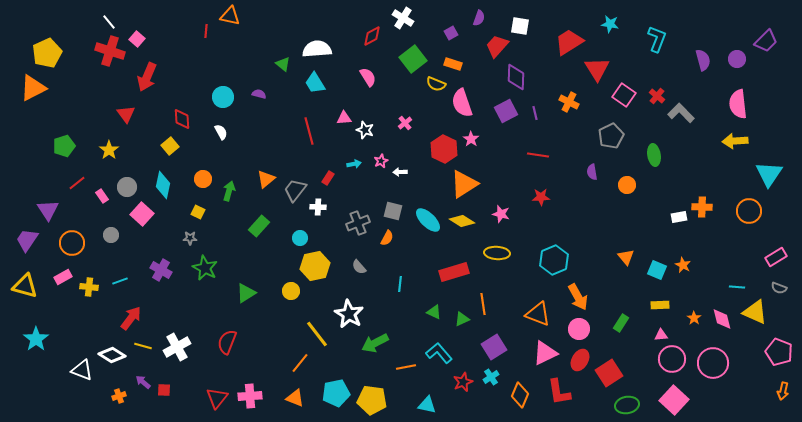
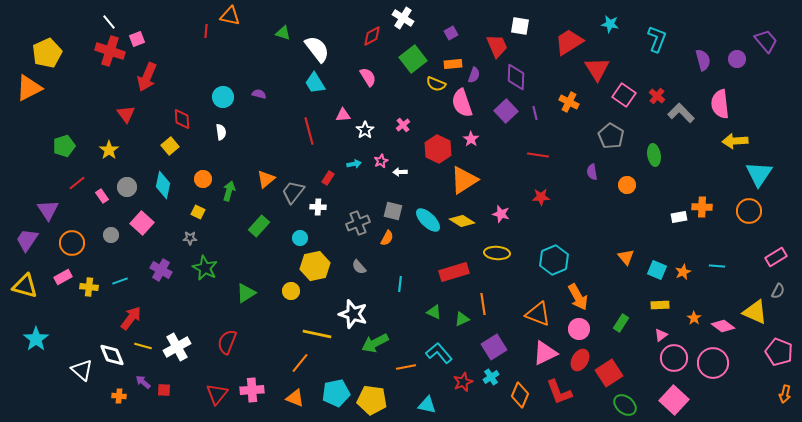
purple semicircle at (479, 18): moved 5 px left, 57 px down
pink square at (137, 39): rotated 28 degrees clockwise
purple trapezoid at (766, 41): rotated 85 degrees counterclockwise
red trapezoid at (497, 46): rotated 115 degrees clockwise
white semicircle at (317, 49): rotated 56 degrees clockwise
green triangle at (283, 64): moved 31 px up; rotated 21 degrees counterclockwise
orange rectangle at (453, 64): rotated 24 degrees counterclockwise
orange triangle at (33, 88): moved 4 px left
pink semicircle at (738, 104): moved 18 px left
purple square at (506, 111): rotated 15 degrees counterclockwise
pink triangle at (344, 118): moved 1 px left, 3 px up
pink cross at (405, 123): moved 2 px left, 2 px down
white star at (365, 130): rotated 18 degrees clockwise
white semicircle at (221, 132): rotated 21 degrees clockwise
gray pentagon at (611, 136): rotated 15 degrees counterclockwise
red hexagon at (444, 149): moved 6 px left
cyan triangle at (769, 174): moved 10 px left
orange triangle at (464, 184): moved 4 px up
gray trapezoid at (295, 190): moved 2 px left, 2 px down
pink square at (142, 214): moved 9 px down
orange star at (683, 265): moved 7 px down; rotated 21 degrees clockwise
cyan line at (737, 287): moved 20 px left, 21 px up
gray semicircle at (779, 288): moved 1 px left, 3 px down; rotated 84 degrees counterclockwise
white star at (349, 314): moved 4 px right; rotated 12 degrees counterclockwise
pink diamond at (722, 319): moved 1 px right, 7 px down; rotated 40 degrees counterclockwise
yellow line at (317, 334): rotated 40 degrees counterclockwise
pink triangle at (661, 335): rotated 32 degrees counterclockwise
white diamond at (112, 355): rotated 36 degrees clockwise
pink circle at (672, 359): moved 2 px right, 1 px up
white triangle at (82, 370): rotated 20 degrees clockwise
orange arrow at (783, 391): moved 2 px right, 3 px down
red L-shape at (559, 392): rotated 12 degrees counterclockwise
orange cross at (119, 396): rotated 24 degrees clockwise
pink cross at (250, 396): moved 2 px right, 6 px up
red triangle at (217, 398): moved 4 px up
green ellipse at (627, 405): moved 2 px left; rotated 50 degrees clockwise
